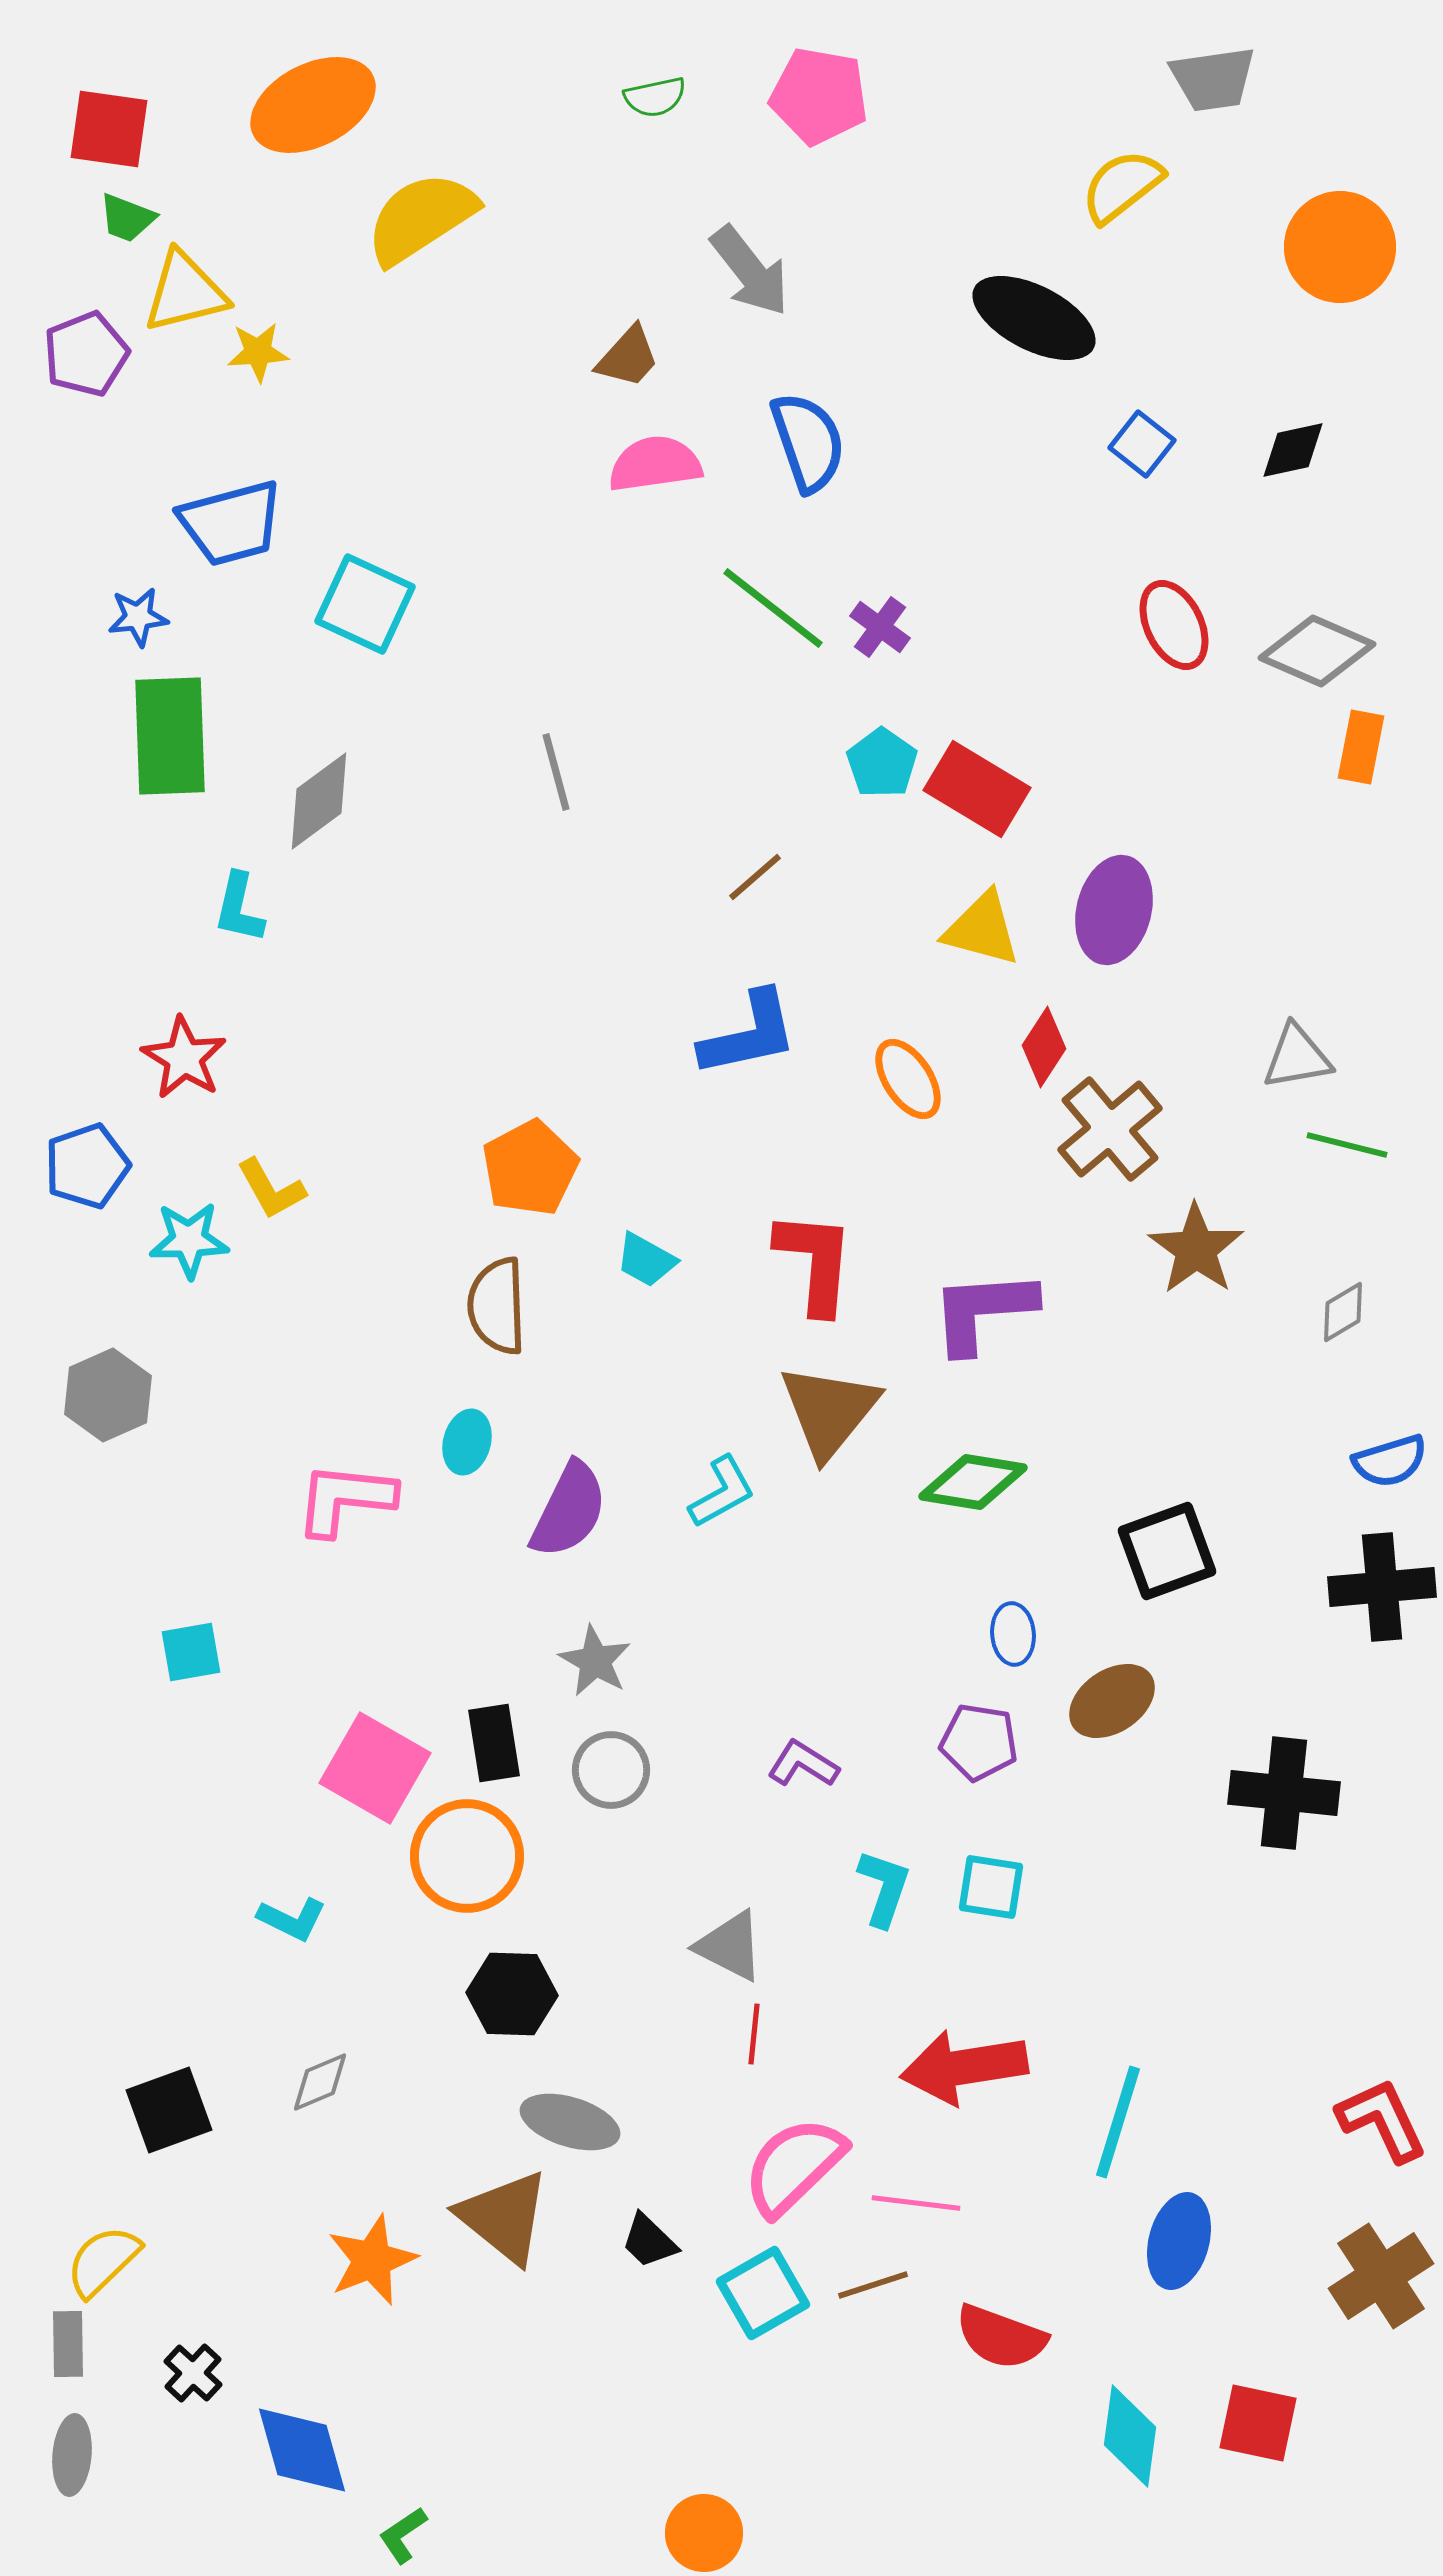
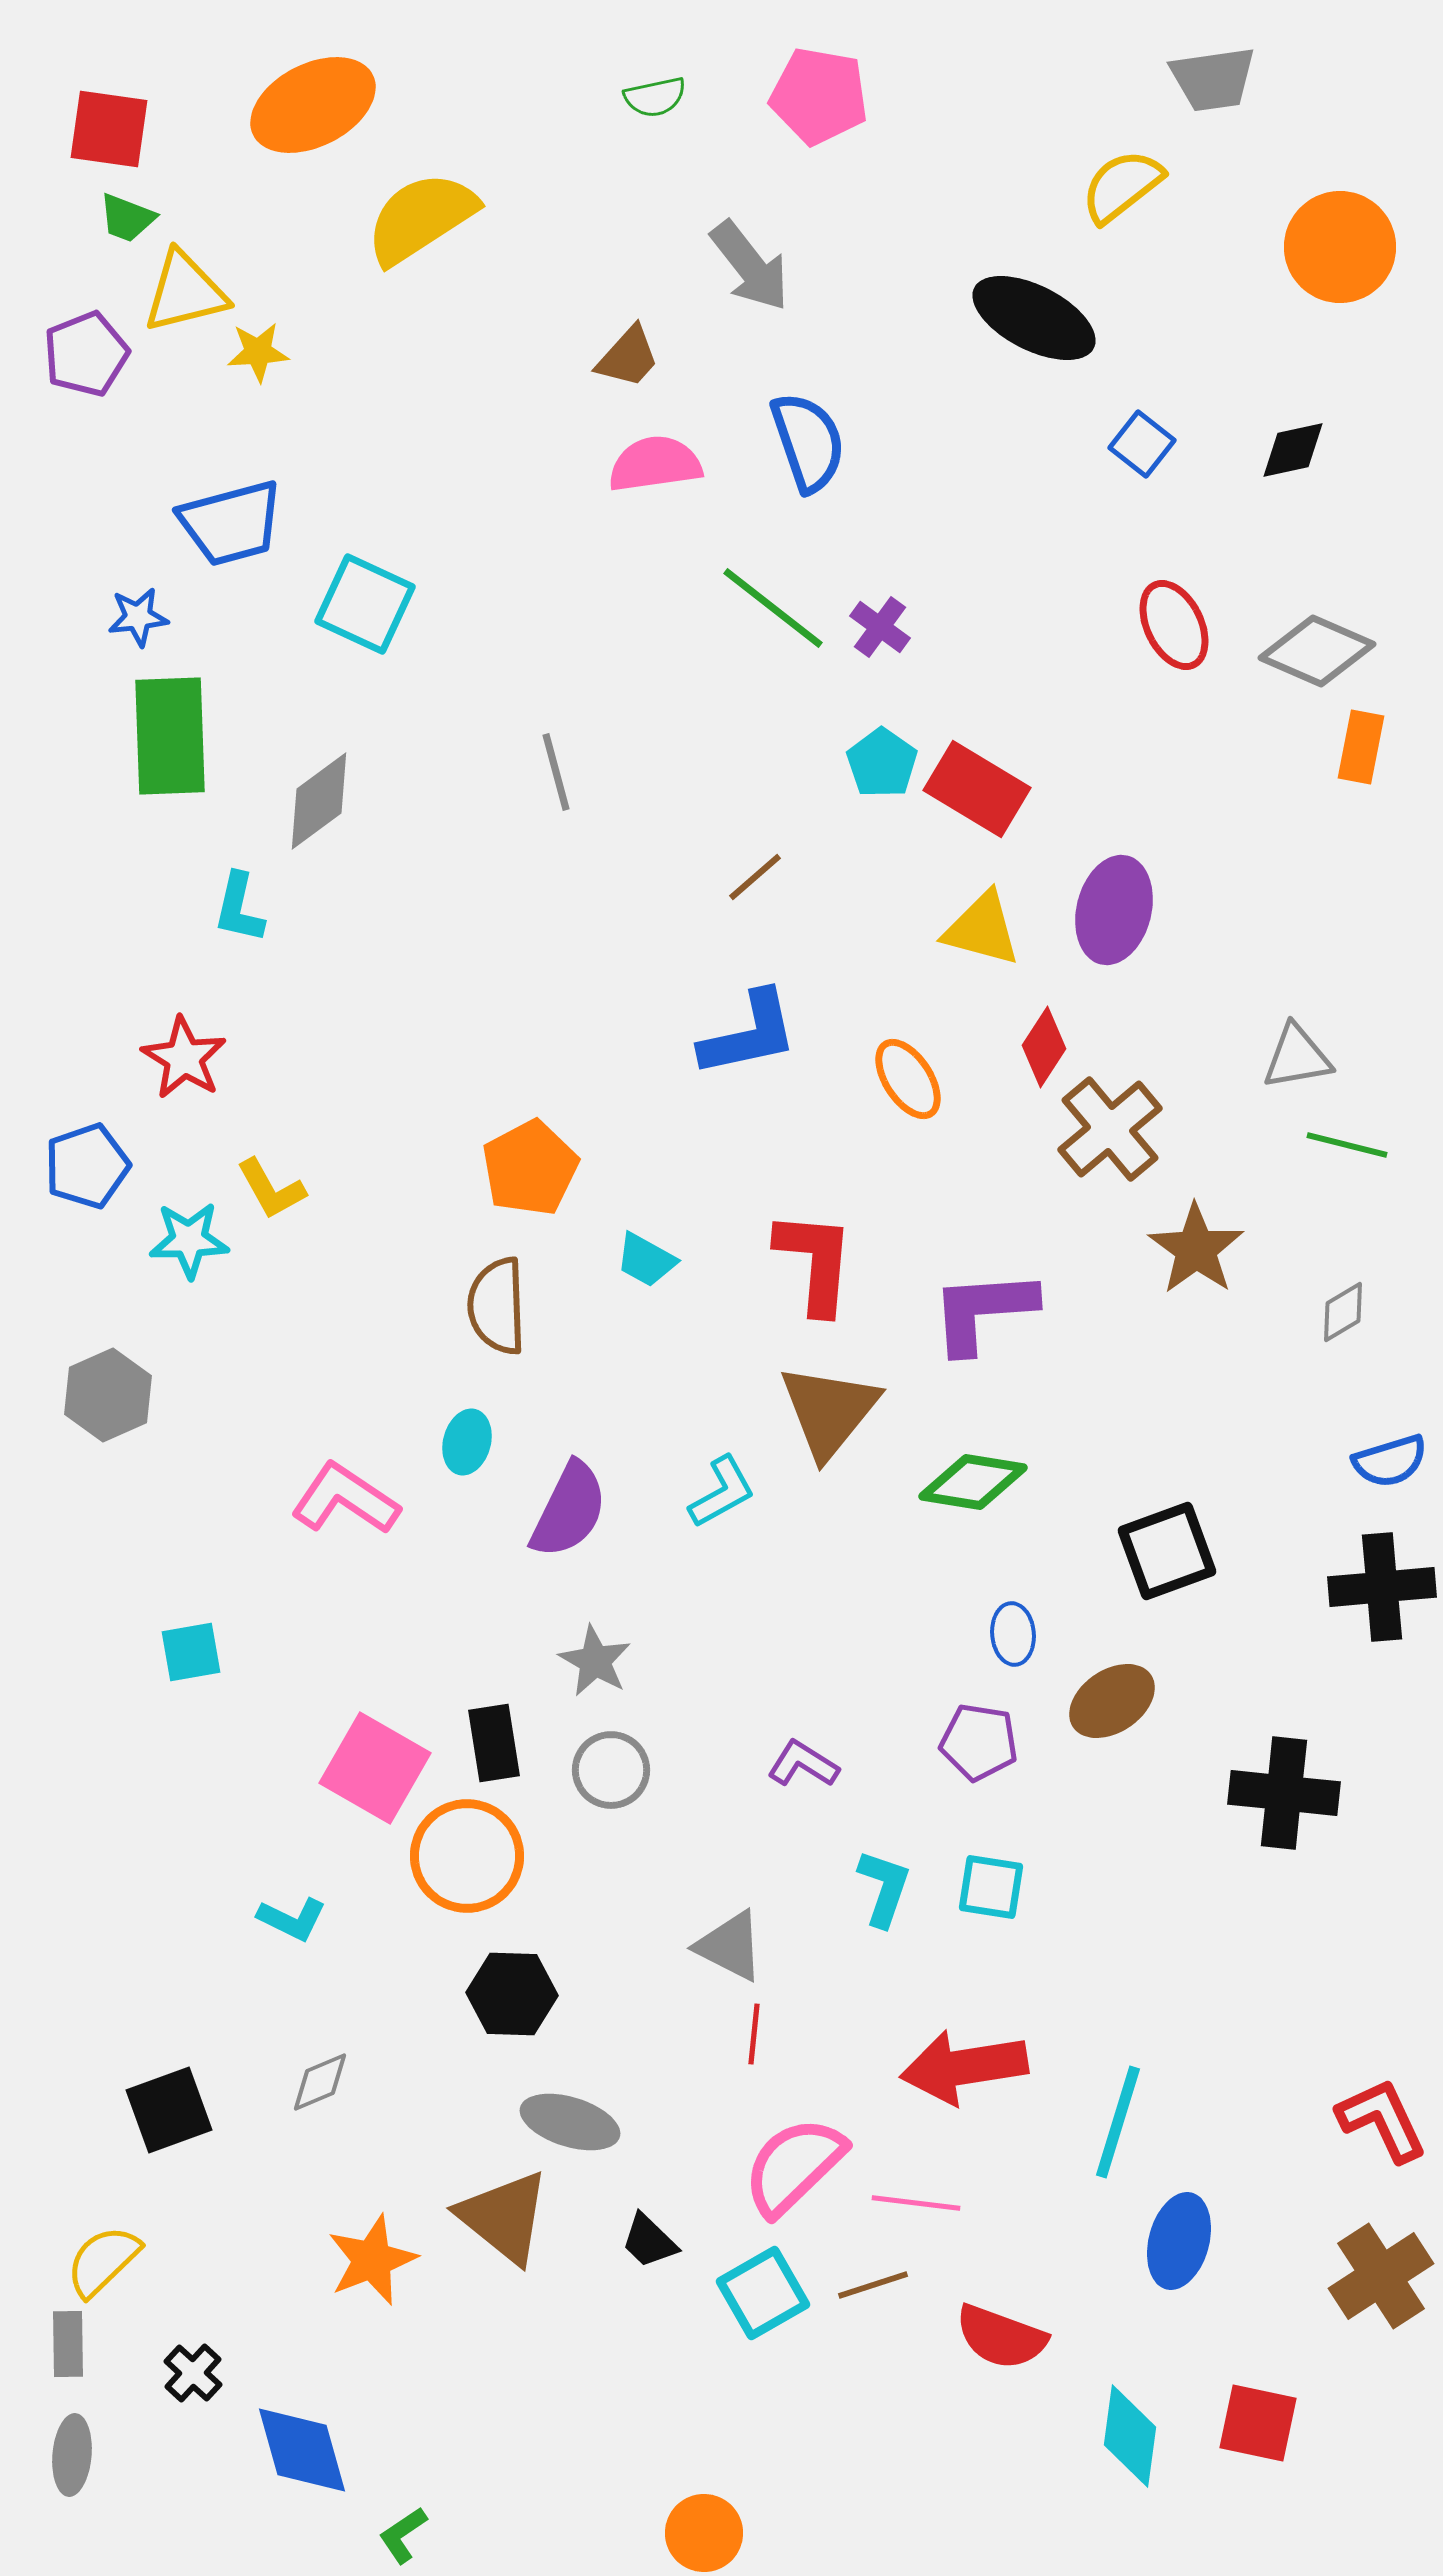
gray arrow at (750, 271): moved 5 px up
pink L-shape at (345, 1499): rotated 28 degrees clockwise
